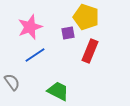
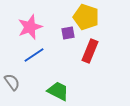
blue line: moved 1 px left
